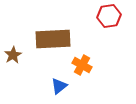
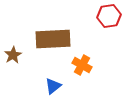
blue triangle: moved 6 px left
